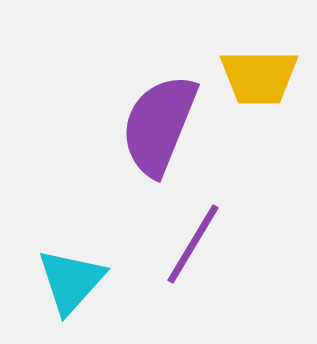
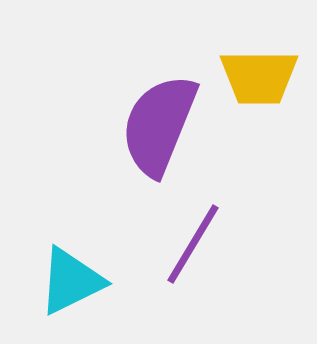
cyan triangle: rotated 22 degrees clockwise
